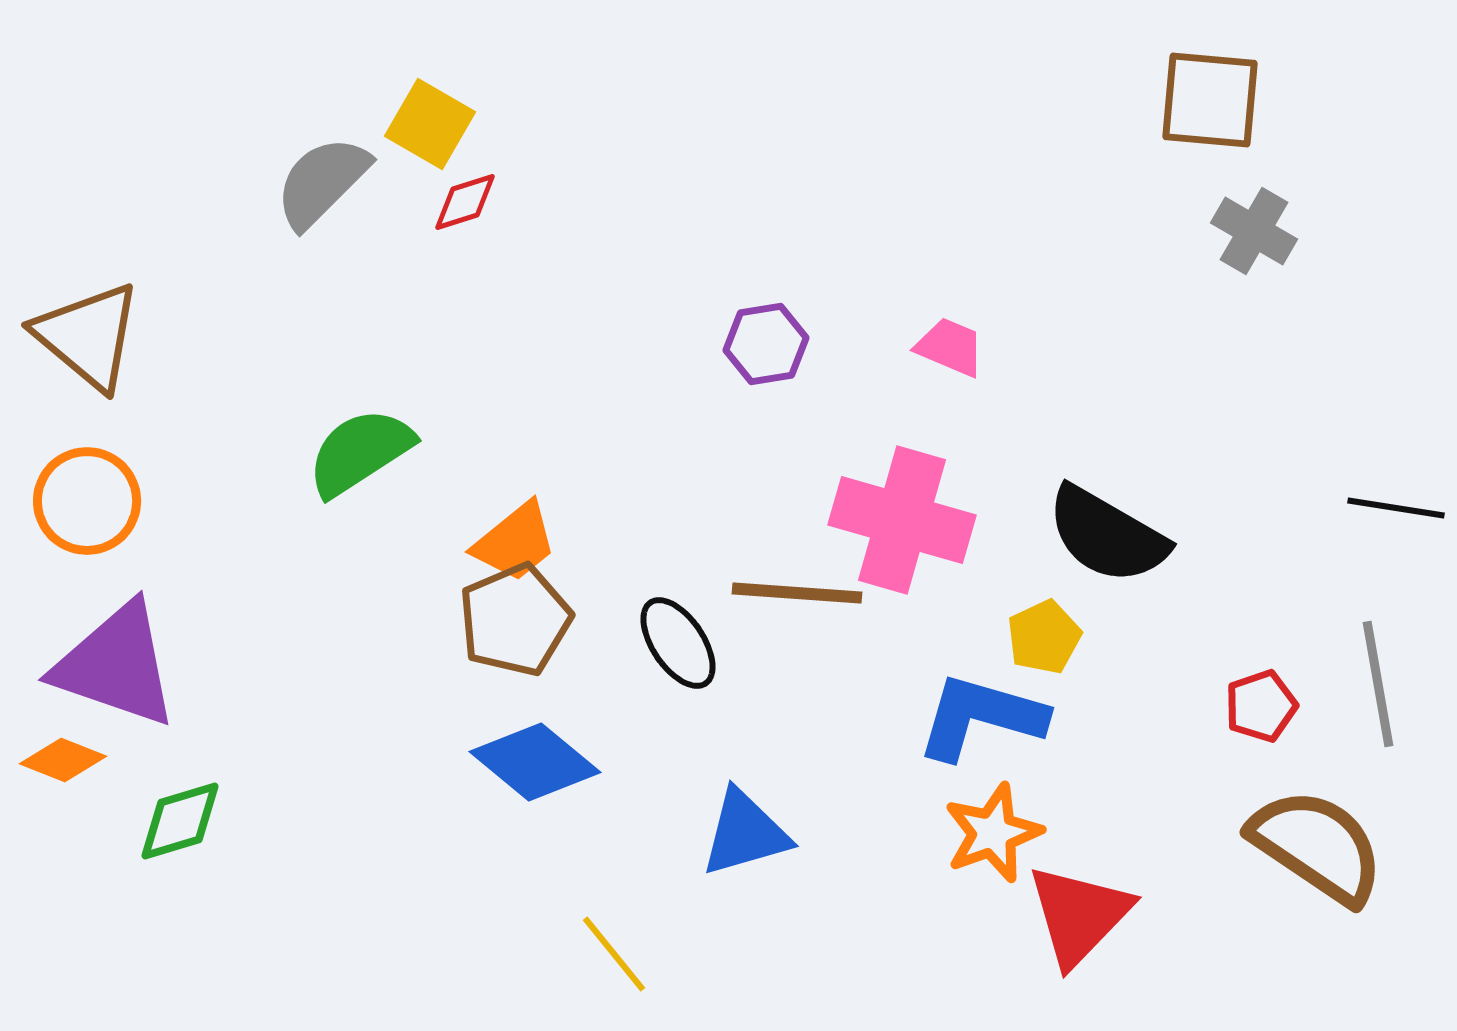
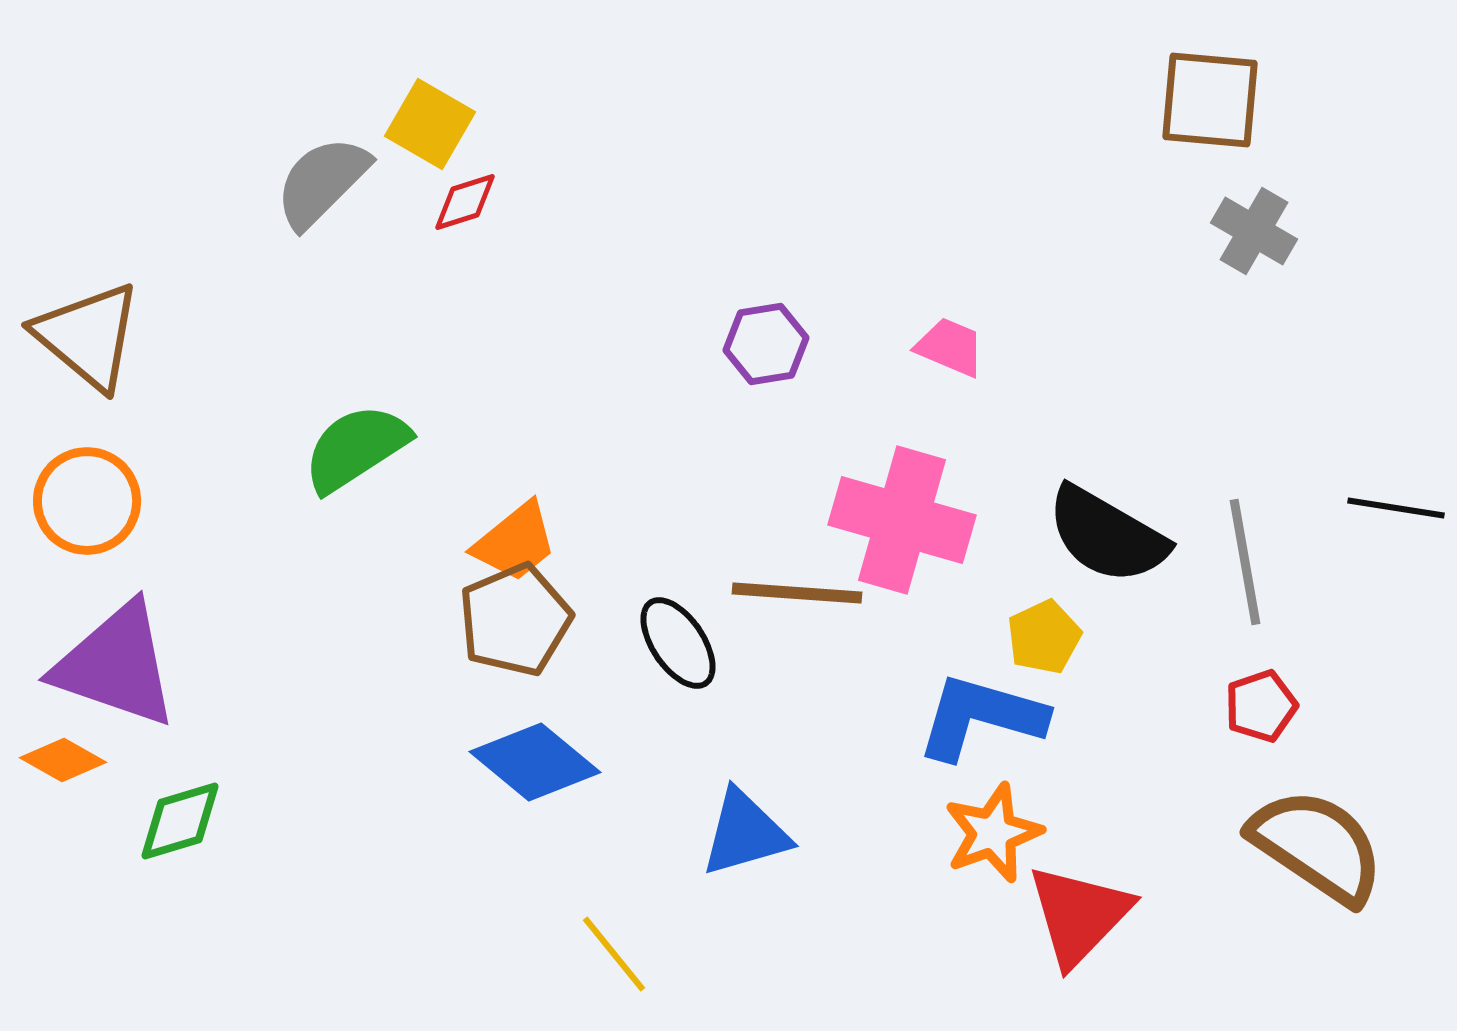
green semicircle: moved 4 px left, 4 px up
gray line: moved 133 px left, 122 px up
orange diamond: rotated 8 degrees clockwise
